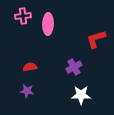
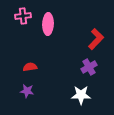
red L-shape: rotated 150 degrees clockwise
purple cross: moved 15 px right
